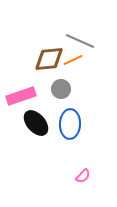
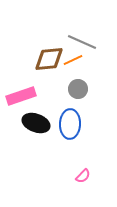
gray line: moved 2 px right, 1 px down
gray circle: moved 17 px right
black ellipse: rotated 28 degrees counterclockwise
